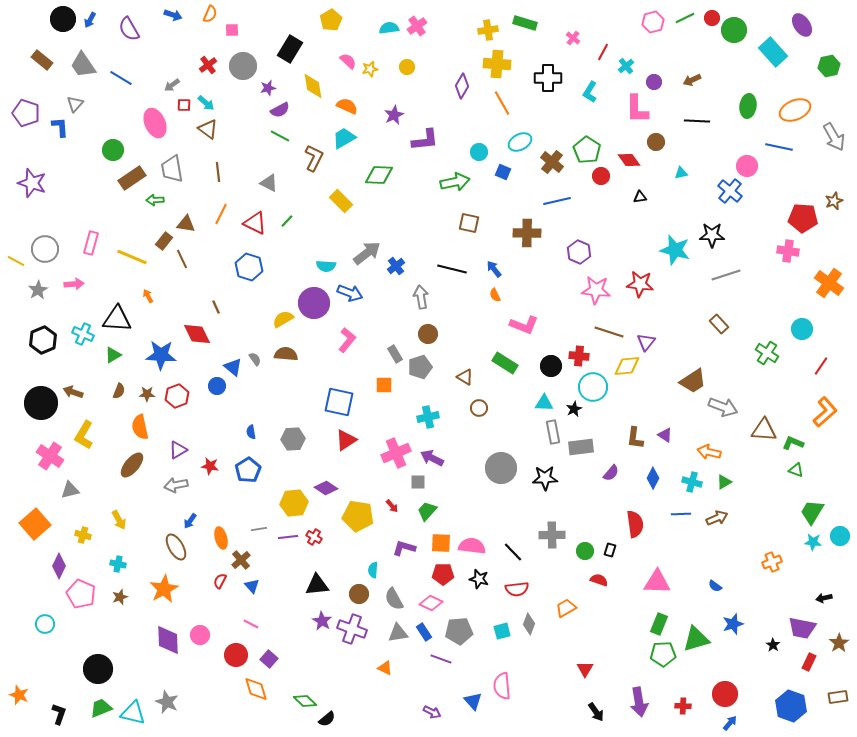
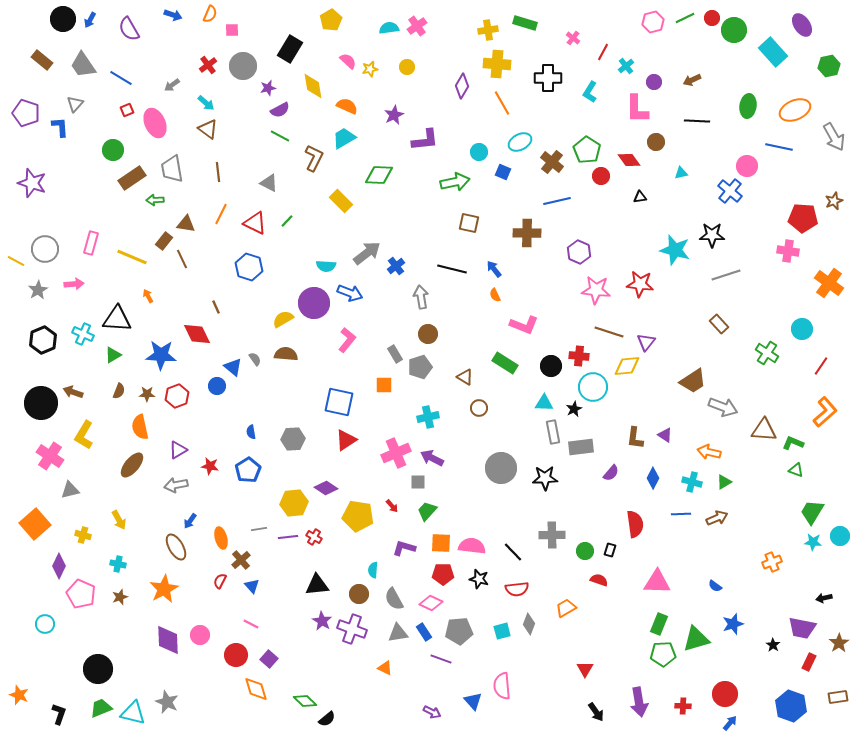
red square at (184, 105): moved 57 px left, 5 px down; rotated 24 degrees counterclockwise
